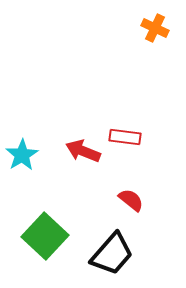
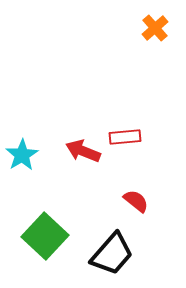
orange cross: rotated 24 degrees clockwise
red rectangle: rotated 12 degrees counterclockwise
red semicircle: moved 5 px right, 1 px down
